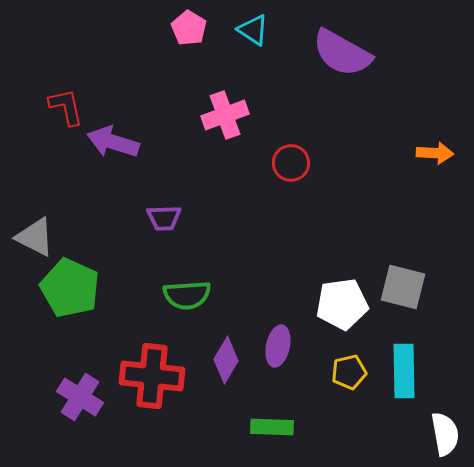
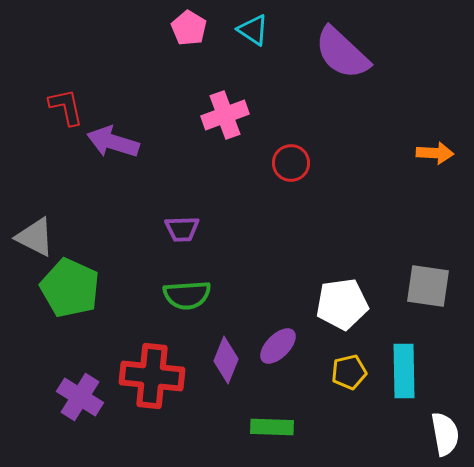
purple semicircle: rotated 14 degrees clockwise
purple trapezoid: moved 18 px right, 11 px down
gray square: moved 25 px right, 1 px up; rotated 6 degrees counterclockwise
purple ellipse: rotated 33 degrees clockwise
purple diamond: rotated 9 degrees counterclockwise
